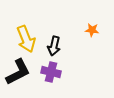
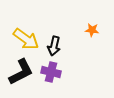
yellow arrow: rotated 32 degrees counterclockwise
black L-shape: moved 3 px right
